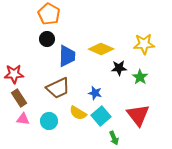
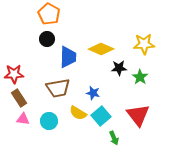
blue trapezoid: moved 1 px right, 1 px down
brown trapezoid: rotated 15 degrees clockwise
blue star: moved 2 px left
